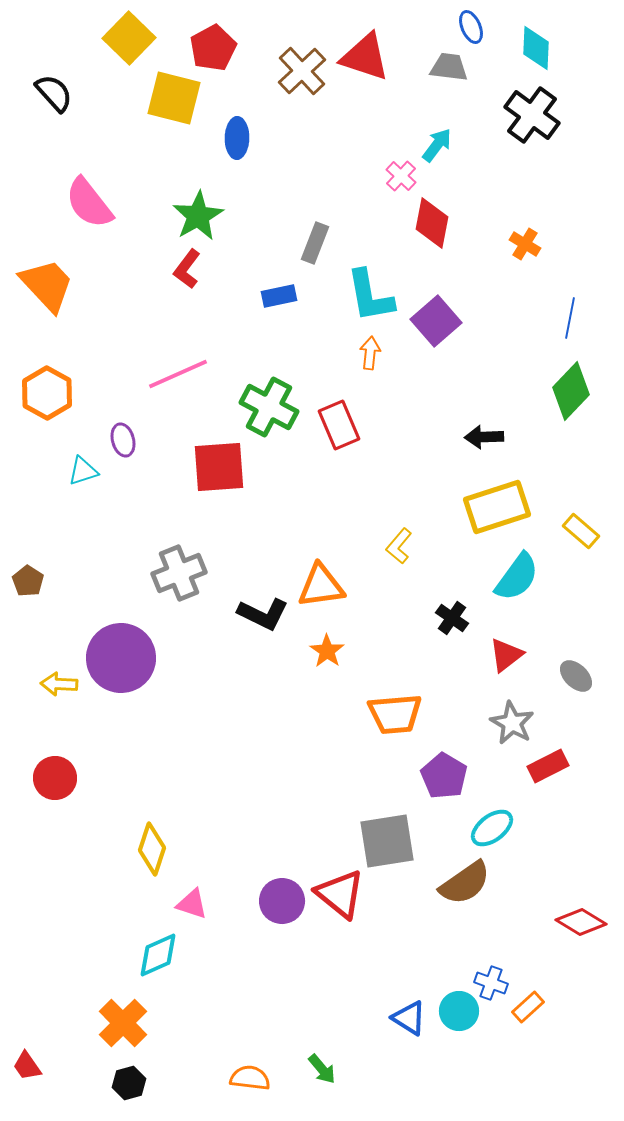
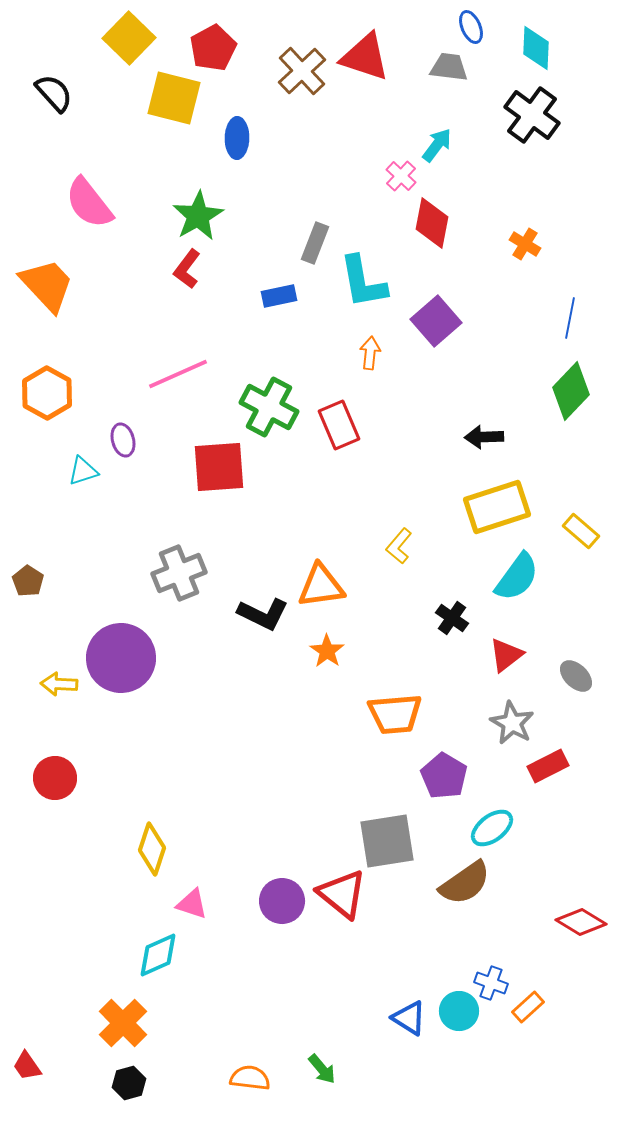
cyan L-shape at (370, 296): moved 7 px left, 14 px up
red triangle at (340, 894): moved 2 px right
